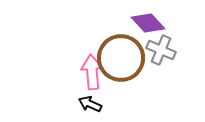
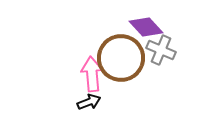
purple diamond: moved 2 px left, 4 px down
pink arrow: moved 2 px down
black arrow: moved 1 px left, 2 px up; rotated 135 degrees clockwise
